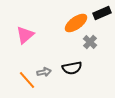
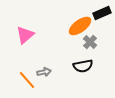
orange ellipse: moved 4 px right, 3 px down
black semicircle: moved 11 px right, 2 px up
